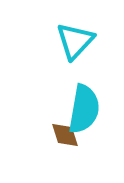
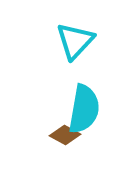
brown diamond: rotated 44 degrees counterclockwise
